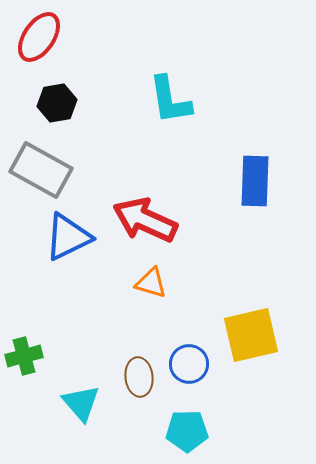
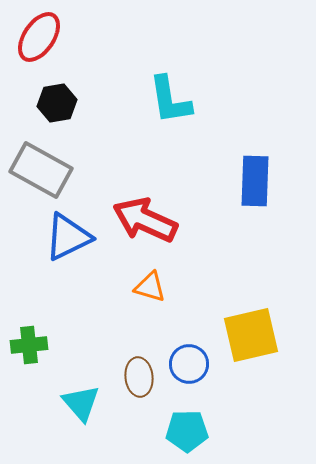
orange triangle: moved 1 px left, 4 px down
green cross: moved 5 px right, 11 px up; rotated 9 degrees clockwise
